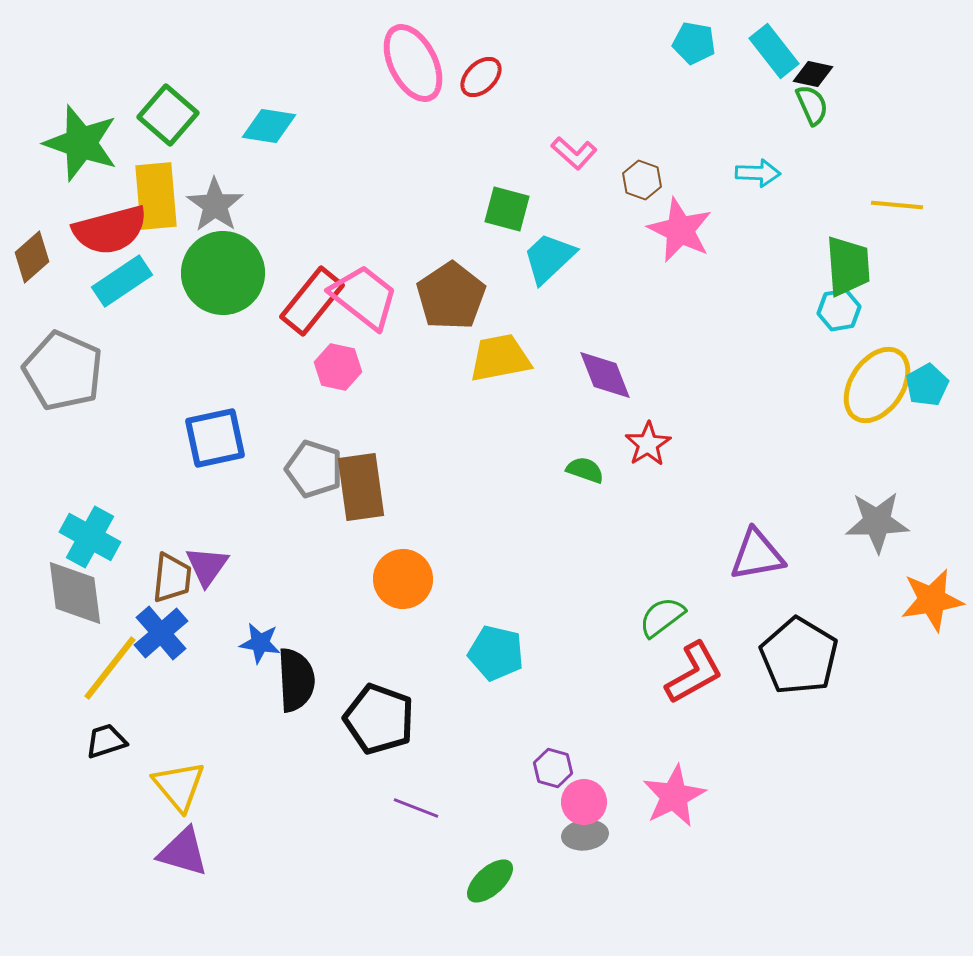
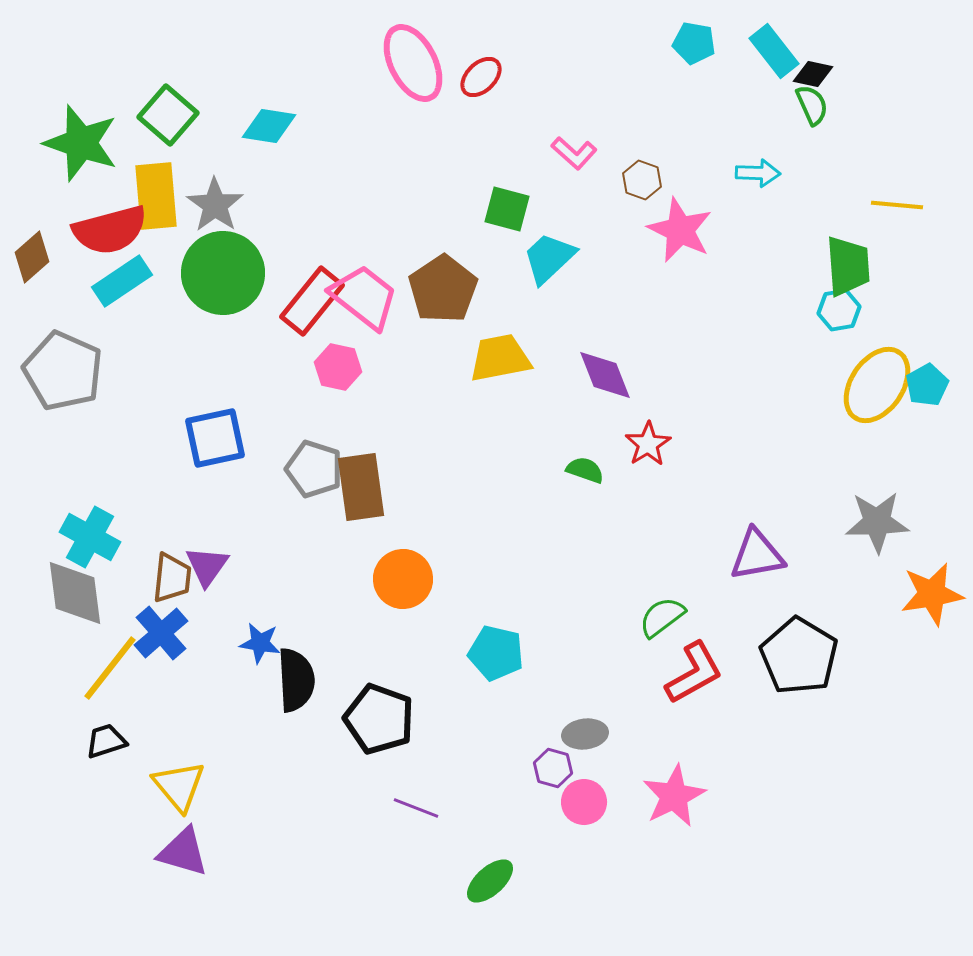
brown pentagon at (451, 296): moved 8 px left, 7 px up
orange star at (932, 600): moved 6 px up
gray ellipse at (585, 835): moved 101 px up
